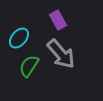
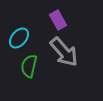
gray arrow: moved 3 px right, 2 px up
green semicircle: rotated 20 degrees counterclockwise
